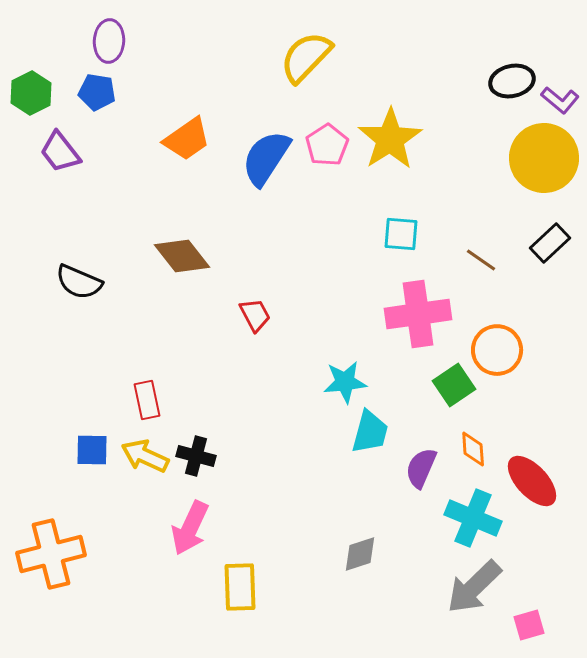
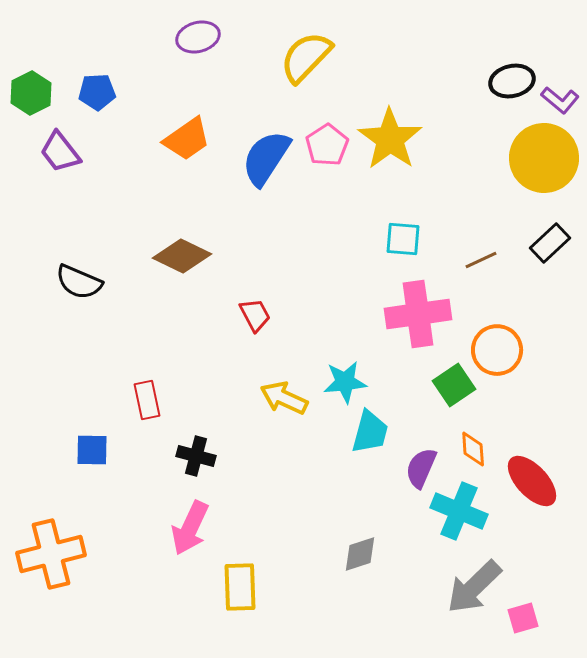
purple ellipse: moved 89 px right, 4 px up; rotated 72 degrees clockwise
blue pentagon: rotated 12 degrees counterclockwise
yellow star: rotated 4 degrees counterclockwise
cyan square: moved 2 px right, 5 px down
brown diamond: rotated 26 degrees counterclockwise
brown line: rotated 60 degrees counterclockwise
yellow arrow: moved 139 px right, 58 px up
cyan cross: moved 14 px left, 7 px up
pink square: moved 6 px left, 7 px up
